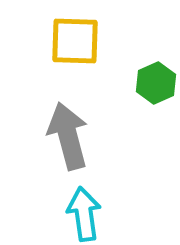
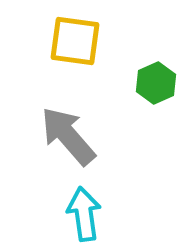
yellow square: rotated 6 degrees clockwise
gray arrow: rotated 26 degrees counterclockwise
